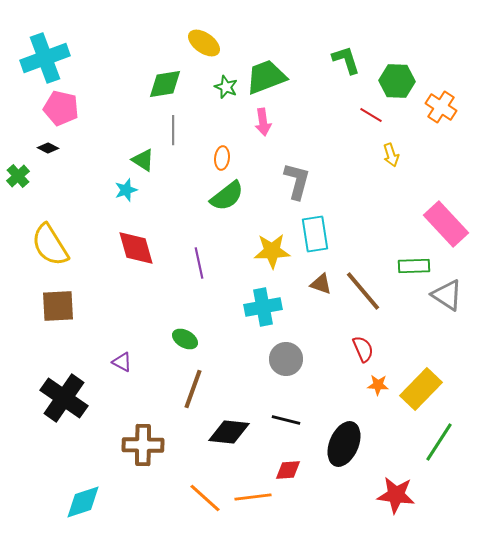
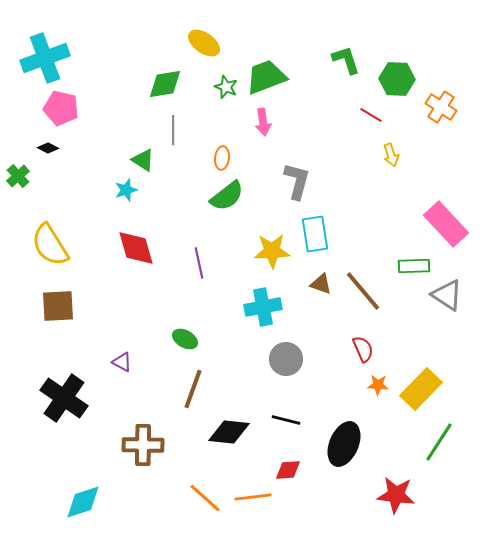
green hexagon at (397, 81): moved 2 px up
